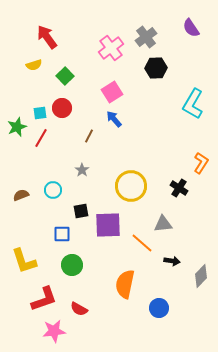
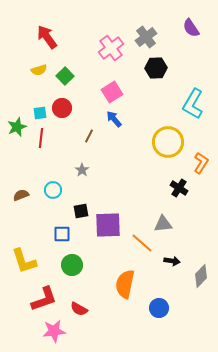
yellow semicircle: moved 5 px right, 5 px down
red line: rotated 24 degrees counterclockwise
yellow circle: moved 37 px right, 44 px up
